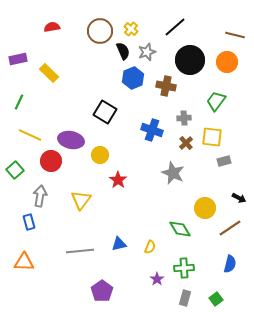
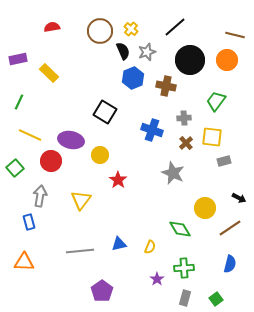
orange circle at (227, 62): moved 2 px up
green square at (15, 170): moved 2 px up
